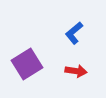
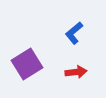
red arrow: moved 1 px down; rotated 15 degrees counterclockwise
